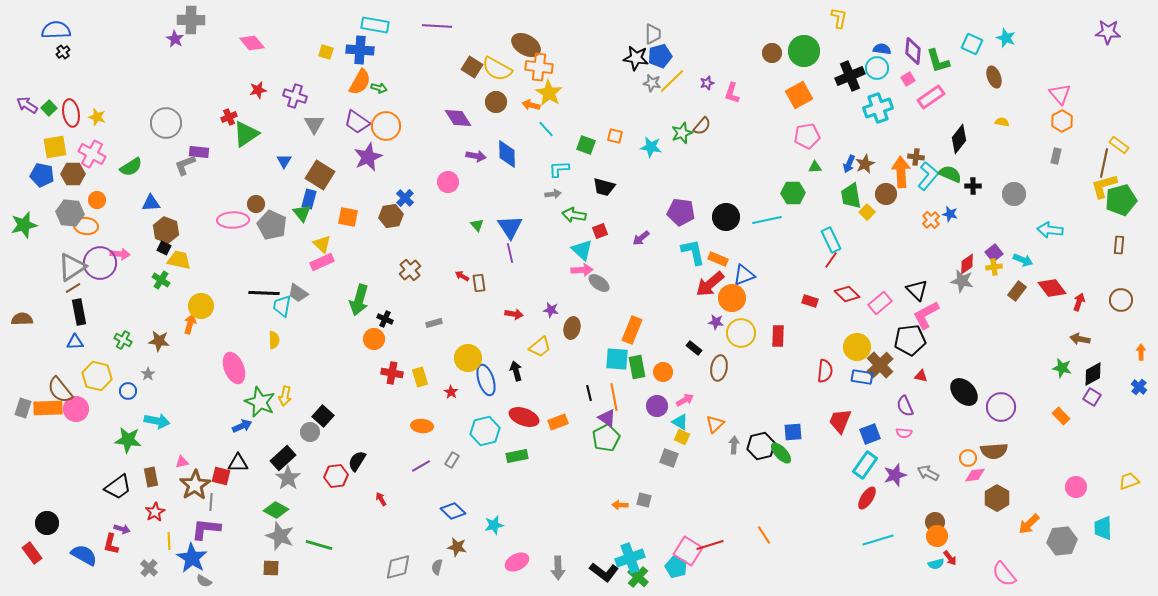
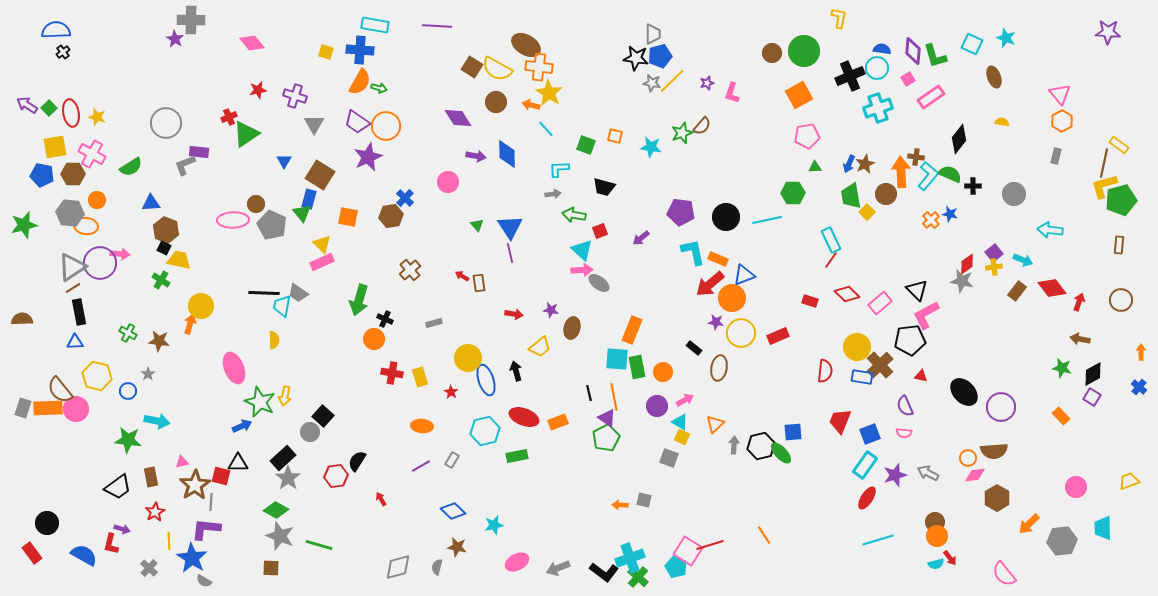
green L-shape at (938, 61): moved 3 px left, 5 px up
red rectangle at (778, 336): rotated 65 degrees clockwise
green cross at (123, 340): moved 5 px right, 7 px up
gray arrow at (558, 568): rotated 70 degrees clockwise
